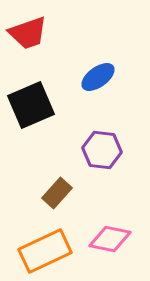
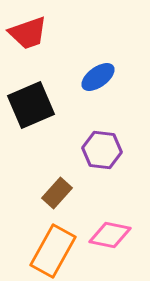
pink diamond: moved 4 px up
orange rectangle: moved 8 px right; rotated 36 degrees counterclockwise
